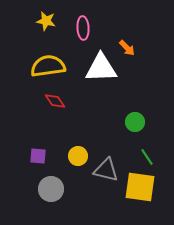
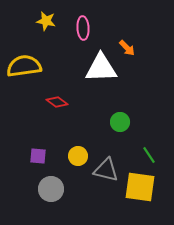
yellow semicircle: moved 24 px left
red diamond: moved 2 px right, 1 px down; rotated 20 degrees counterclockwise
green circle: moved 15 px left
green line: moved 2 px right, 2 px up
